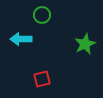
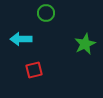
green circle: moved 4 px right, 2 px up
red square: moved 8 px left, 9 px up
